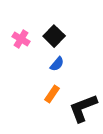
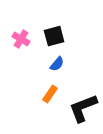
black square: rotated 30 degrees clockwise
orange rectangle: moved 2 px left
